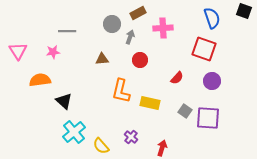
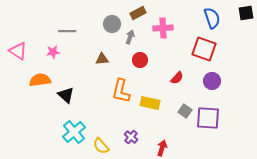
black square: moved 2 px right, 2 px down; rotated 28 degrees counterclockwise
pink triangle: rotated 24 degrees counterclockwise
black triangle: moved 2 px right, 6 px up
